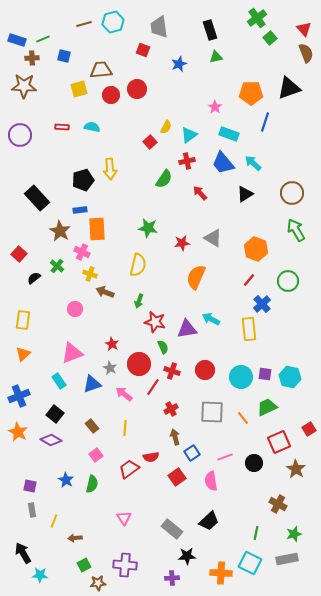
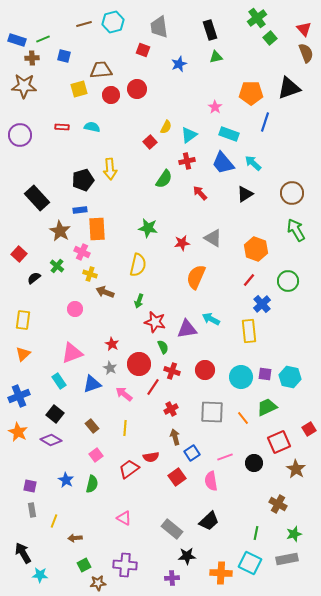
yellow rectangle at (249, 329): moved 2 px down
pink triangle at (124, 518): rotated 28 degrees counterclockwise
